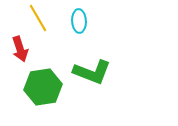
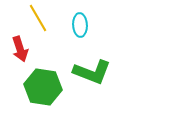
cyan ellipse: moved 1 px right, 4 px down
green hexagon: rotated 18 degrees clockwise
